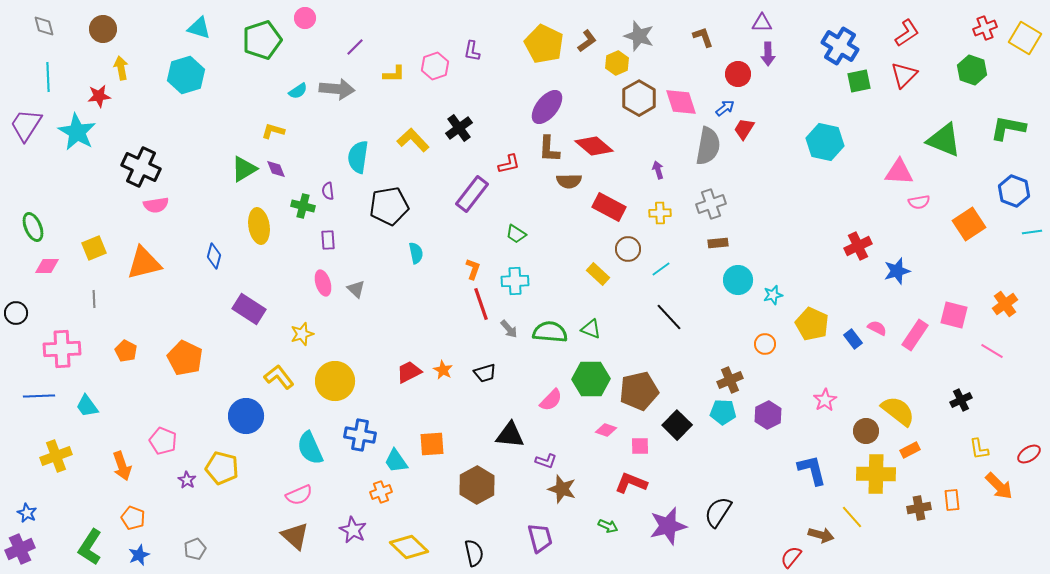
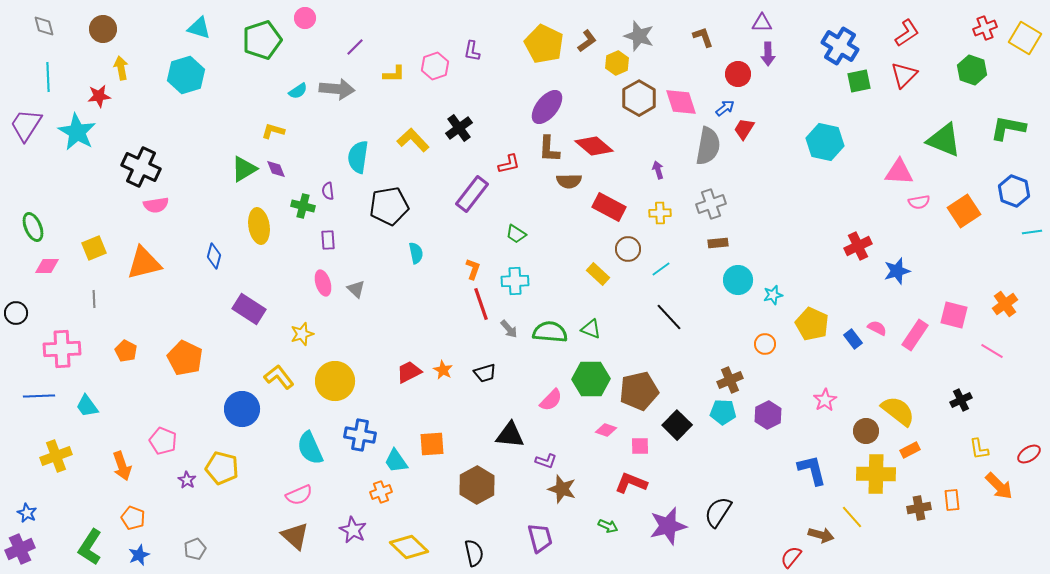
orange square at (969, 224): moved 5 px left, 13 px up
blue circle at (246, 416): moved 4 px left, 7 px up
